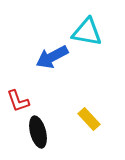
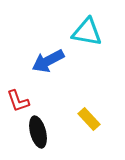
blue arrow: moved 4 px left, 4 px down
